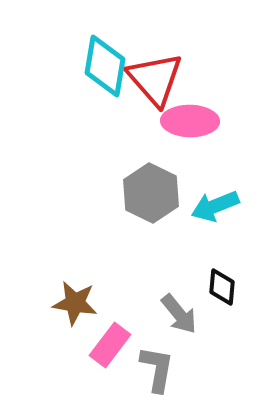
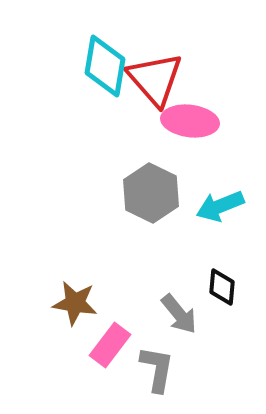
pink ellipse: rotated 6 degrees clockwise
cyan arrow: moved 5 px right
